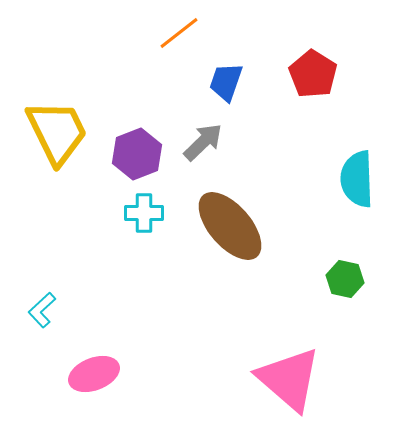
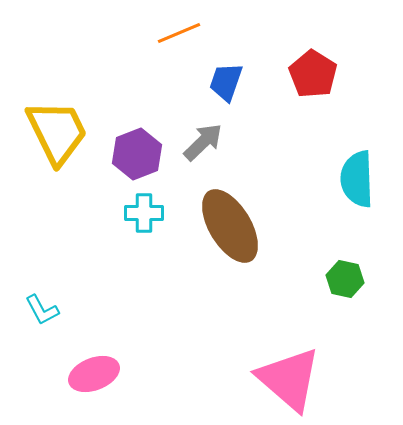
orange line: rotated 15 degrees clockwise
brown ellipse: rotated 10 degrees clockwise
cyan L-shape: rotated 75 degrees counterclockwise
